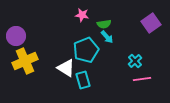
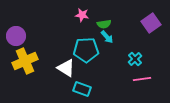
cyan pentagon: rotated 20 degrees clockwise
cyan cross: moved 2 px up
cyan rectangle: moved 1 px left, 9 px down; rotated 54 degrees counterclockwise
